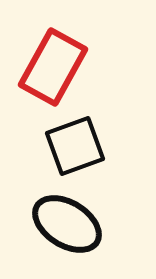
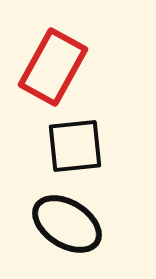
black square: rotated 14 degrees clockwise
